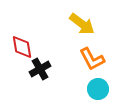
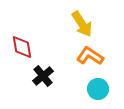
yellow arrow: rotated 20 degrees clockwise
orange L-shape: moved 2 px left, 3 px up; rotated 152 degrees clockwise
black cross: moved 3 px right, 7 px down; rotated 10 degrees counterclockwise
